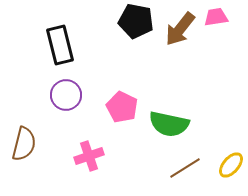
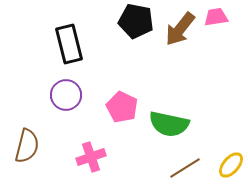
black rectangle: moved 9 px right, 1 px up
brown semicircle: moved 3 px right, 2 px down
pink cross: moved 2 px right, 1 px down
